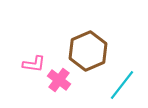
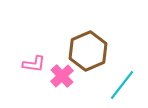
pink cross: moved 3 px right, 4 px up; rotated 10 degrees clockwise
